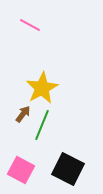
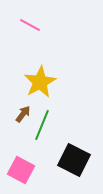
yellow star: moved 2 px left, 6 px up
black square: moved 6 px right, 9 px up
